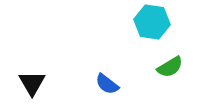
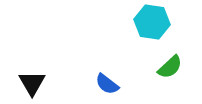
green semicircle: rotated 12 degrees counterclockwise
